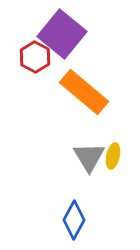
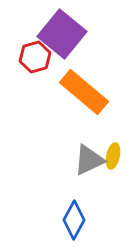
red hexagon: rotated 16 degrees clockwise
gray triangle: moved 3 px down; rotated 36 degrees clockwise
